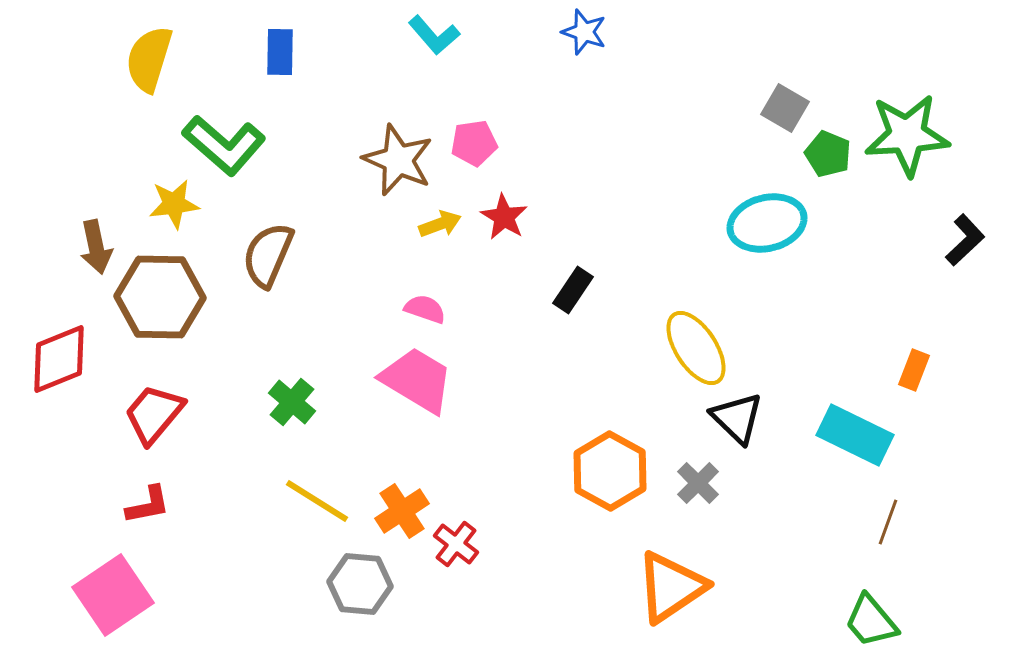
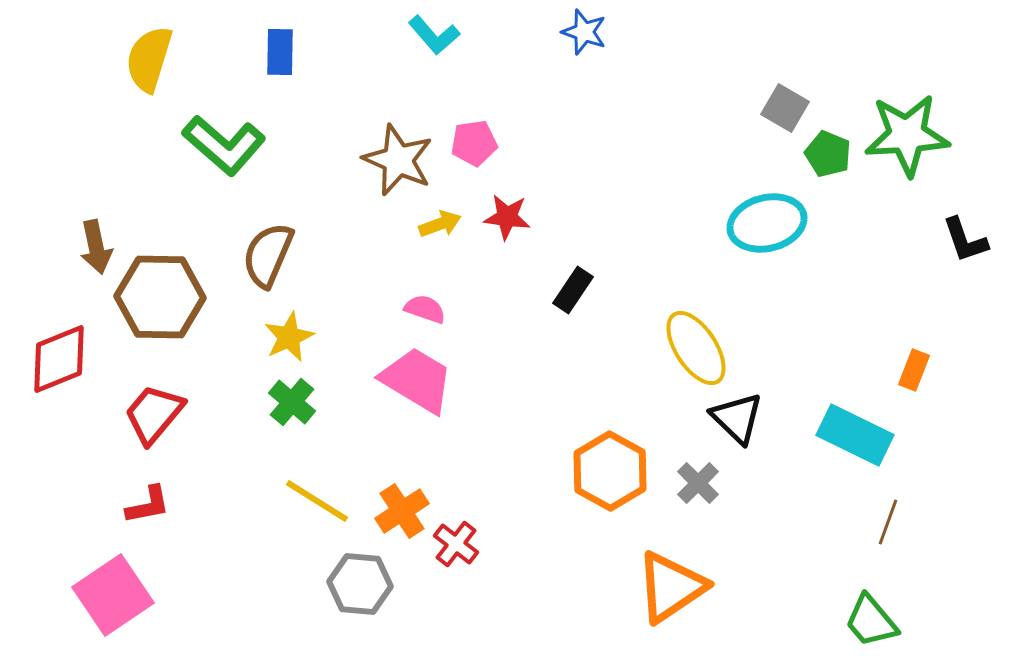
yellow star: moved 115 px right, 133 px down; rotated 18 degrees counterclockwise
red star: moved 3 px right; rotated 24 degrees counterclockwise
black L-shape: rotated 114 degrees clockwise
